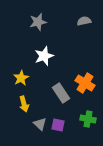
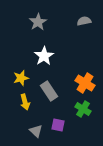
gray star: rotated 18 degrees counterclockwise
white star: rotated 12 degrees counterclockwise
yellow star: rotated 14 degrees clockwise
gray rectangle: moved 12 px left, 2 px up
yellow arrow: moved 1 px right, 2 px up
green cross: moved 5 px left, 10 px up; rotated 21 degrees clockwise
gray triangle: moved 4 px left, 7 px down
